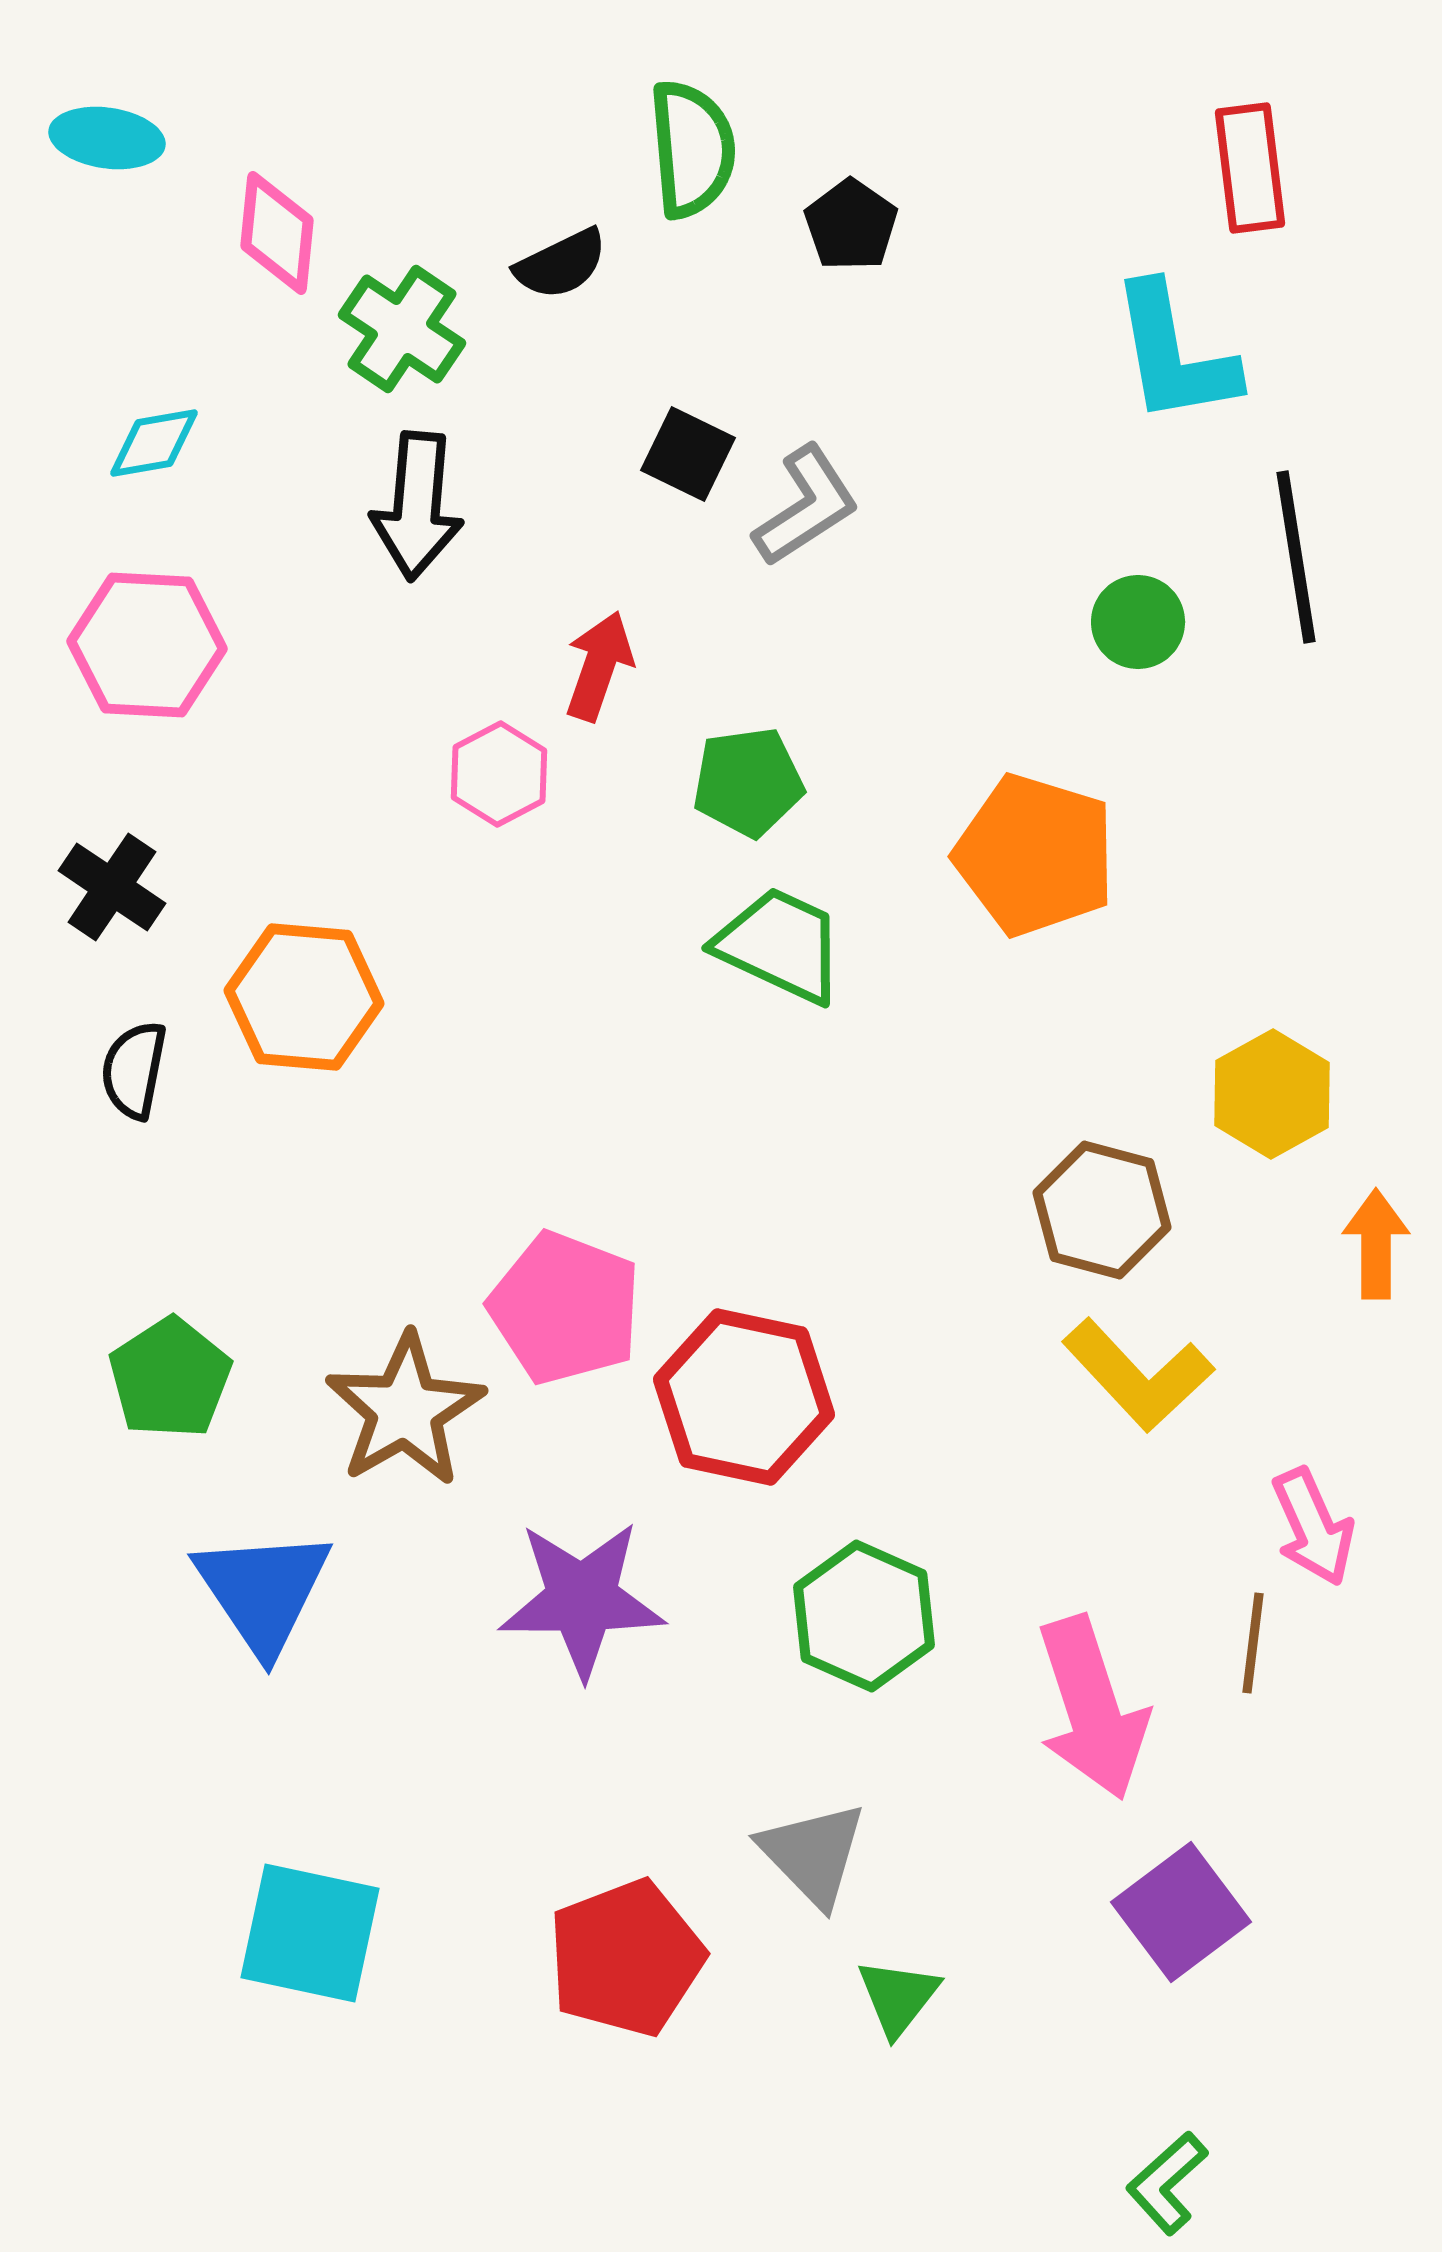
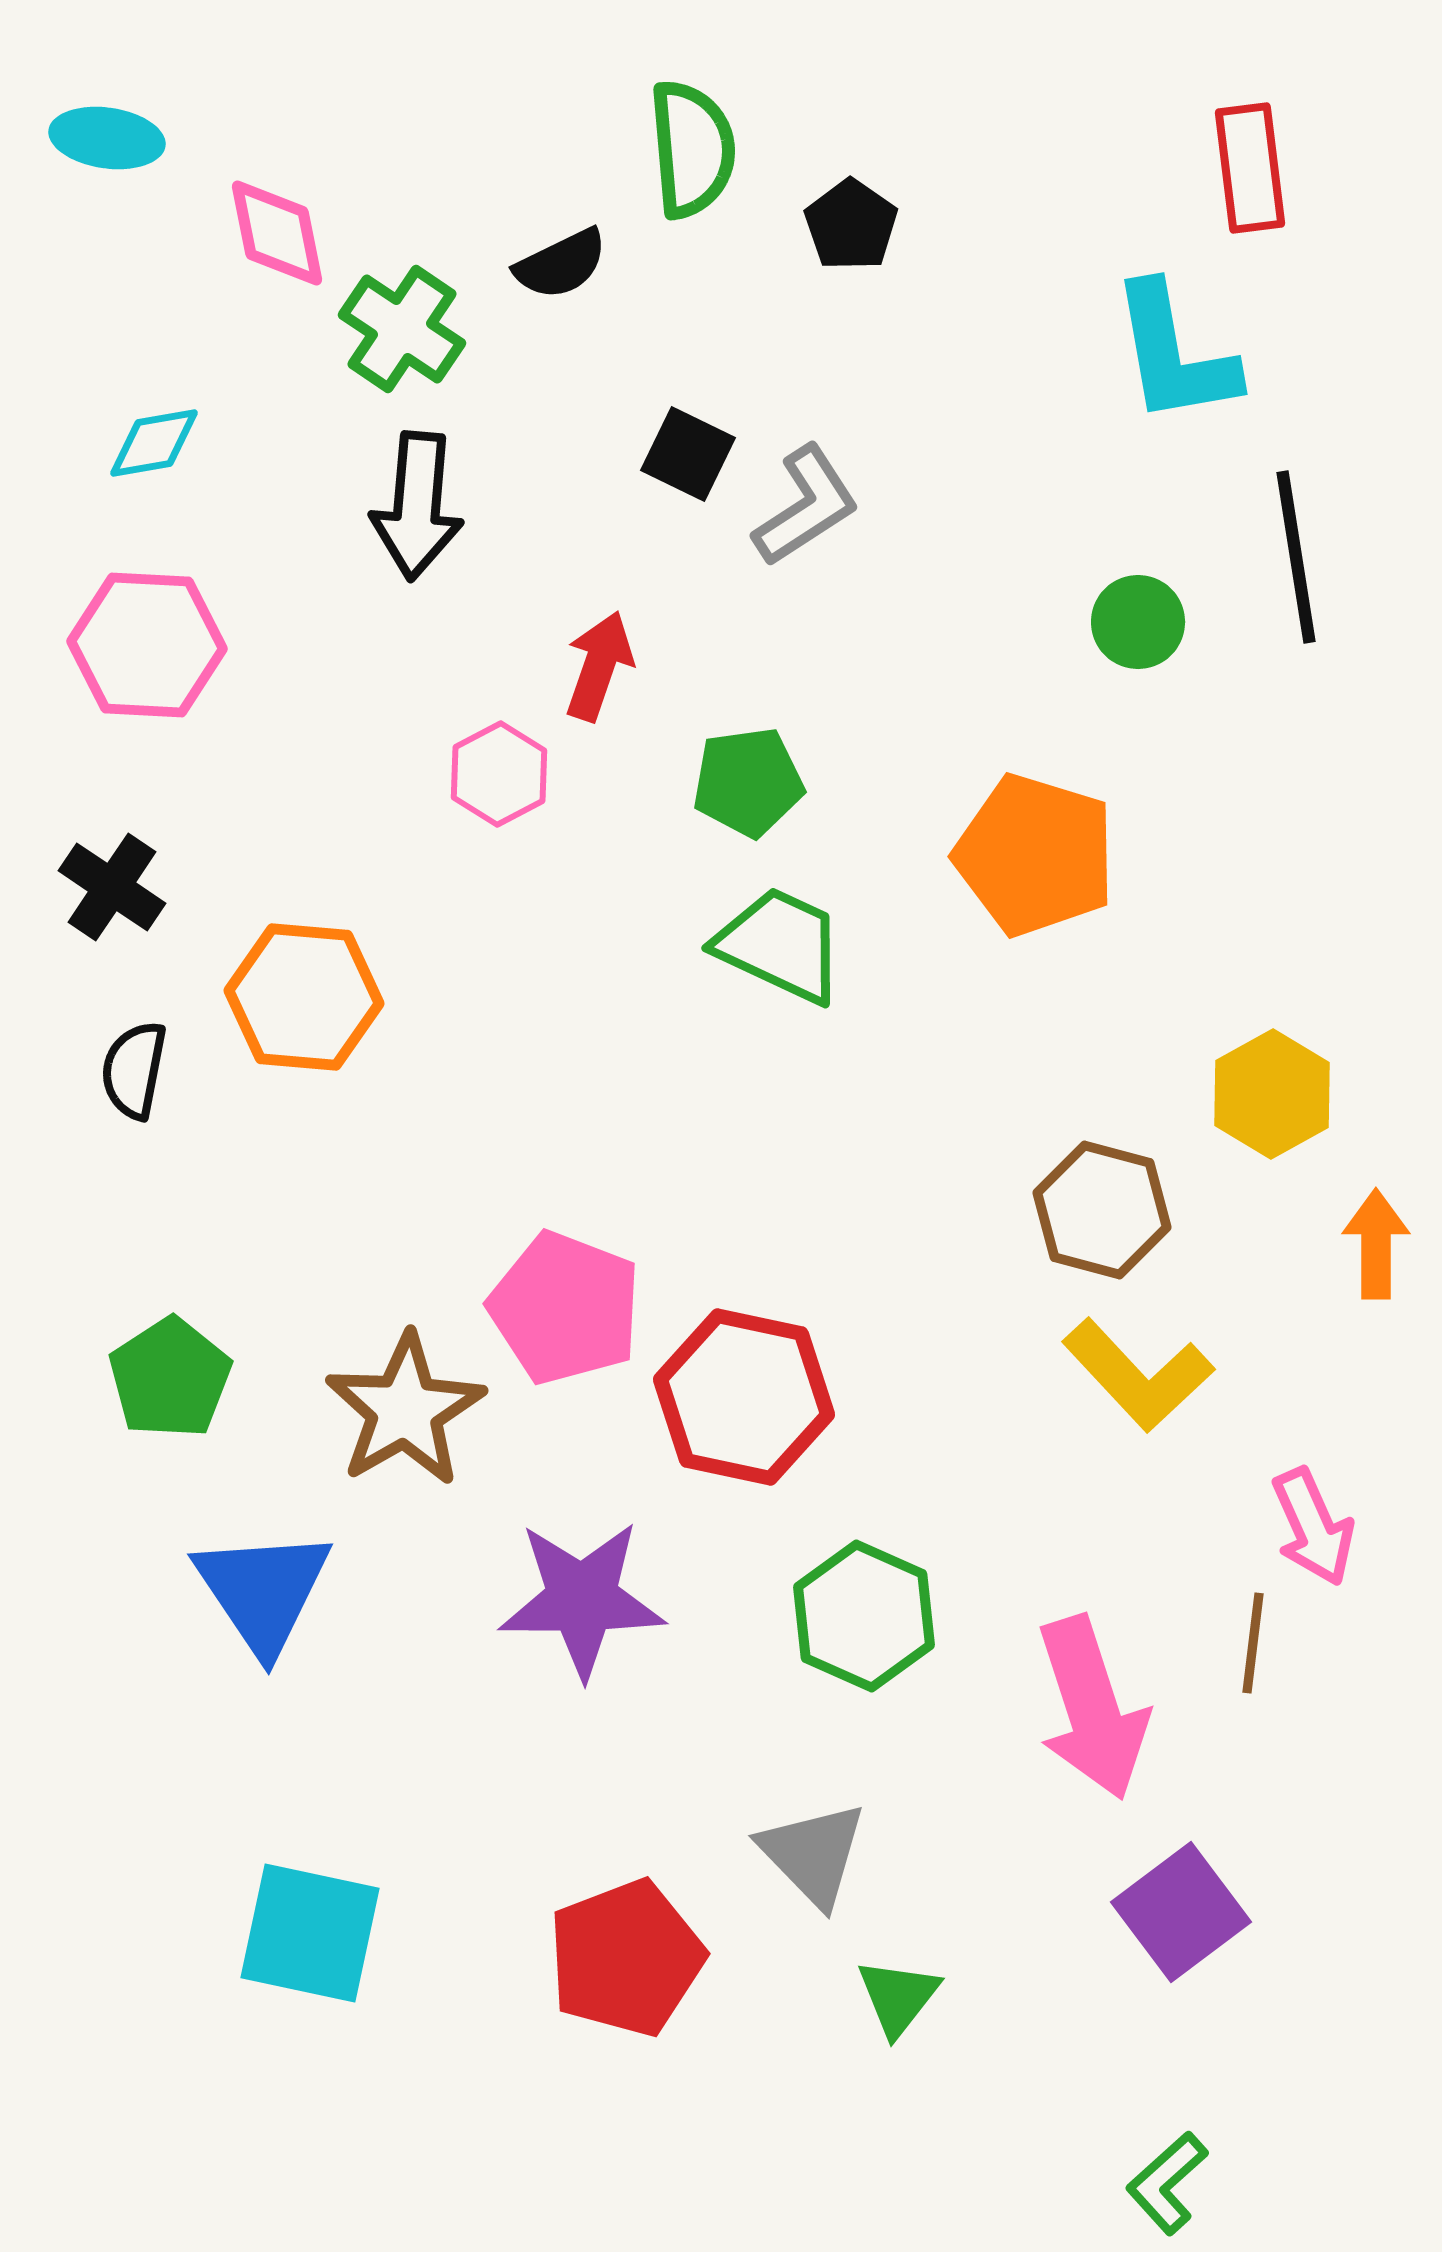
pink diamond at (277, 233): rotated 17 degrees counterclockwise
